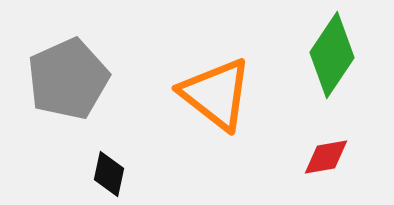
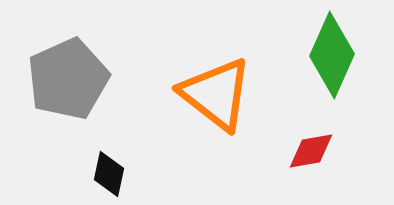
green diamond: rotated 10 degrees counterclockwise
red diamond: moved 15 px left, 6 px up
